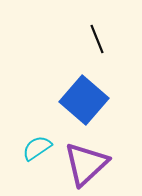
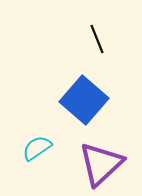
purple triangle: moved 15 px right
